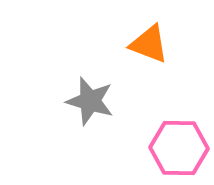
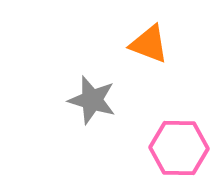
gray star: moved 2 px right, 1 px up
